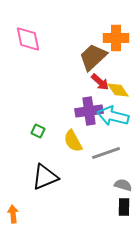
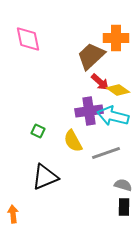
brown trapezoid: moved 2 px left, 1 px up
yellow diamond: rotated 20 degrees counterclockwise
